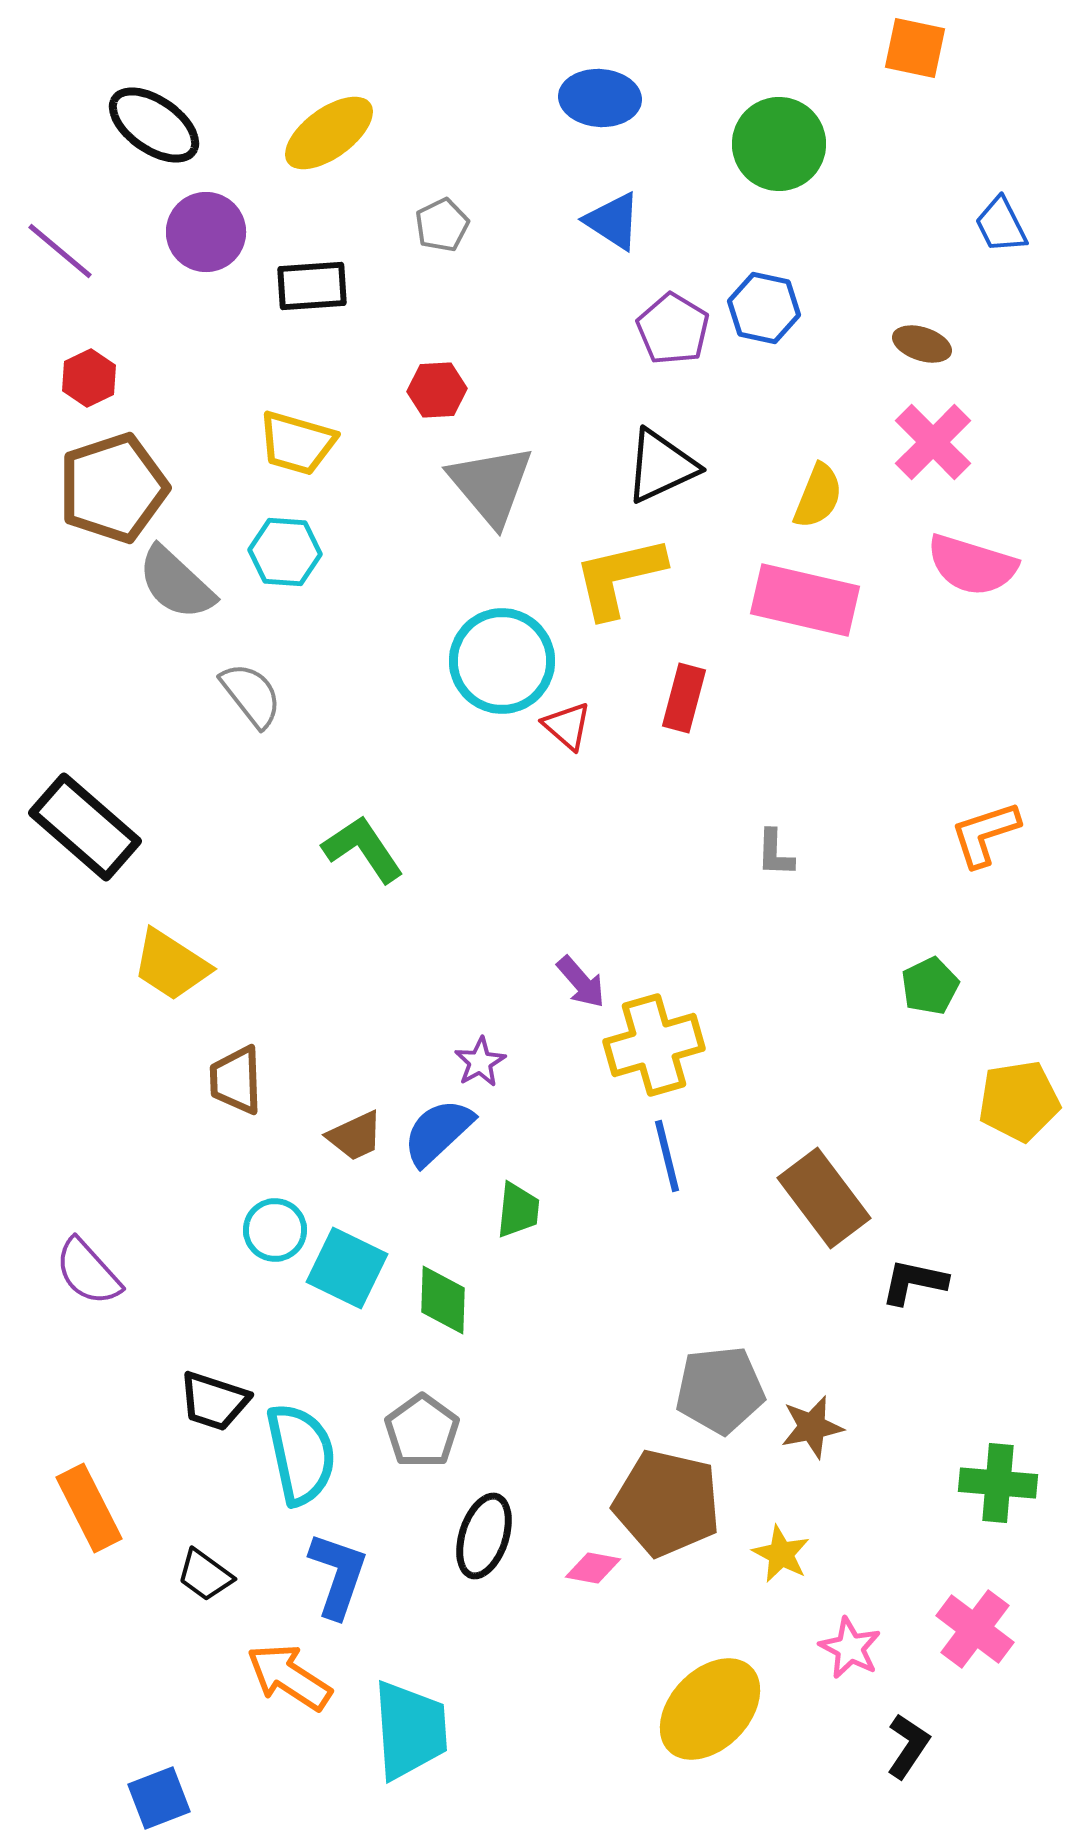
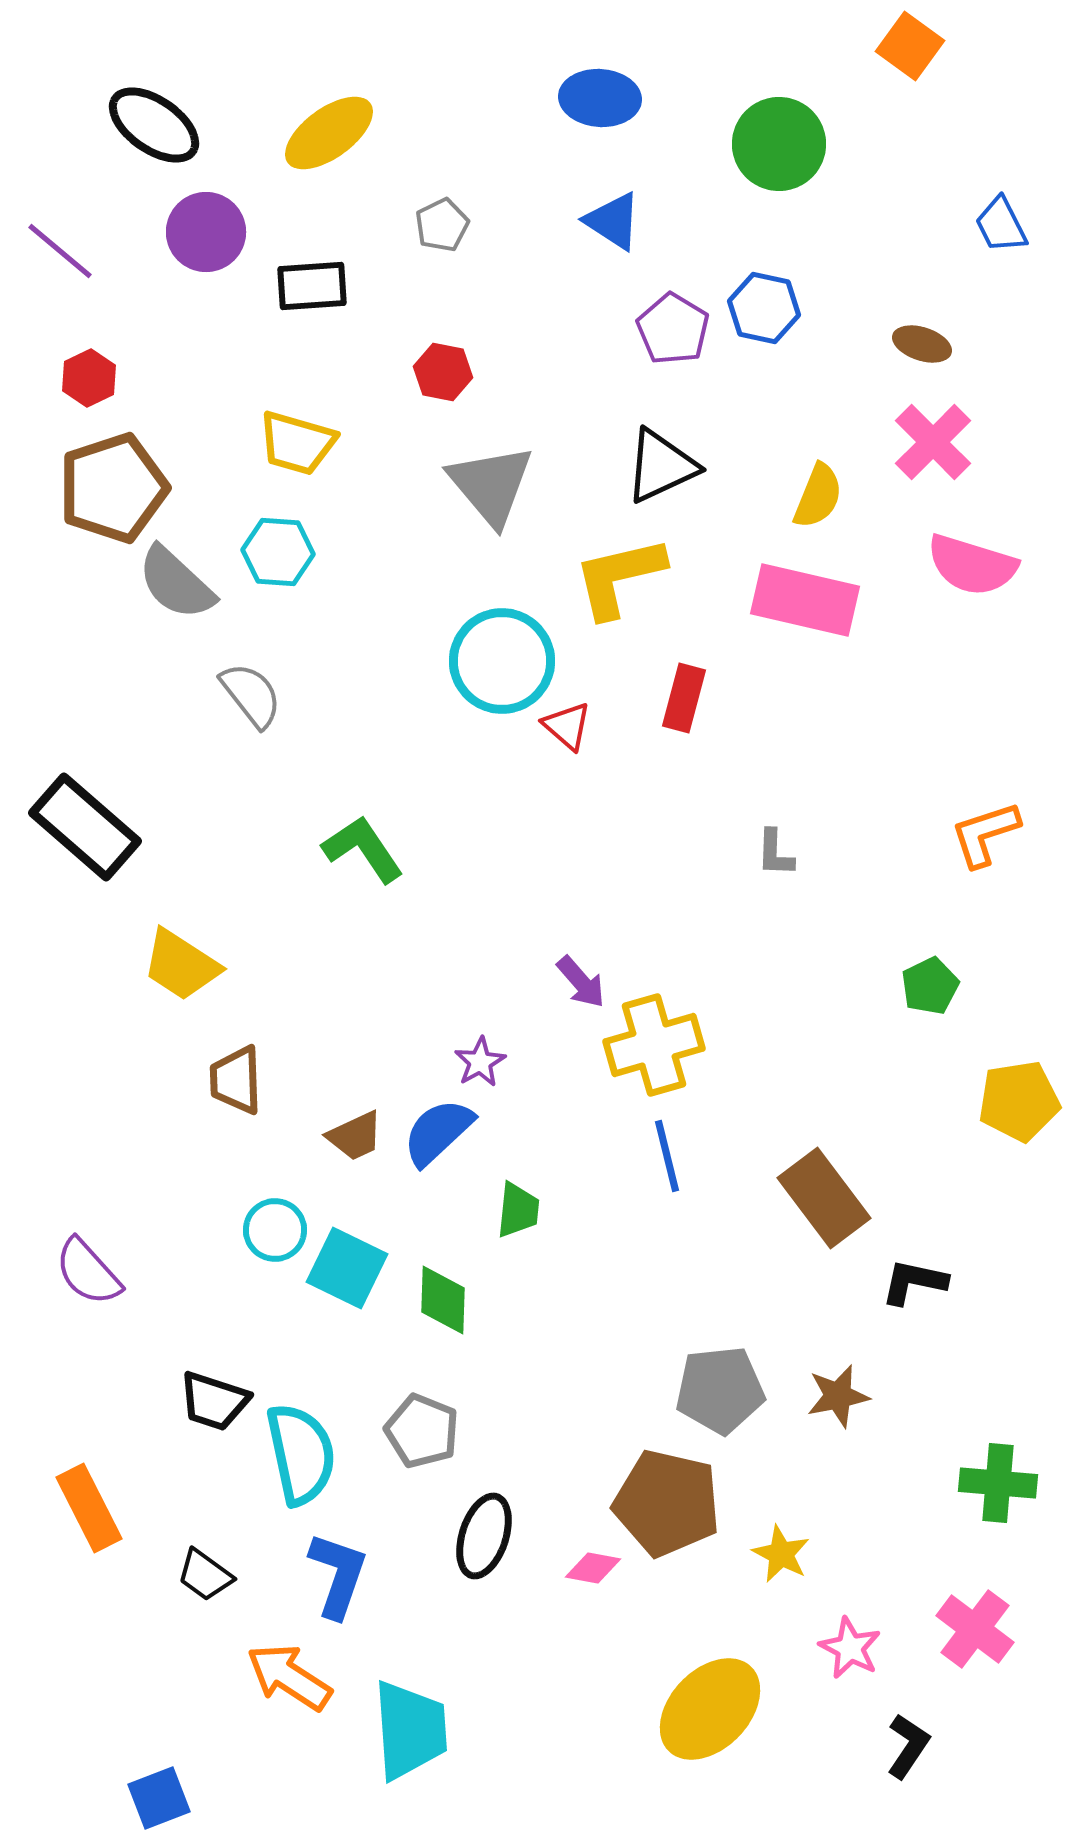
orange square at (915, 48): moved 5 px left, 2 px up; rotated 24 degrees clockwise
red hexagon at (437, 390): moved 6 px right, 18 px up; rotated 14 degrees clockwise
cyan hexagon at (285, 552): moved 7 px left
yellow trapezoid at (171, 965): moved 10 px right
brown star at (812, 1427): moved 26 px right, 31 px up
gray pentagon at (422, 1431): rotated 14 degrees counterclockwise
